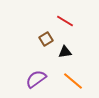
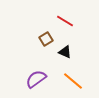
black triangle: rotated 32 degrees clockwise
